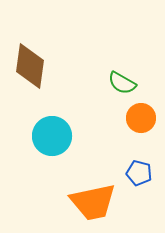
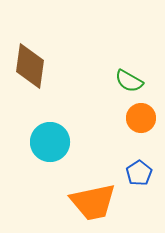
green semicircle: moved 7 px right, 2 px up
cyan circle: moved 2 px left, 6 px down
blue pentagon: rotated 25 degrees clockwise
